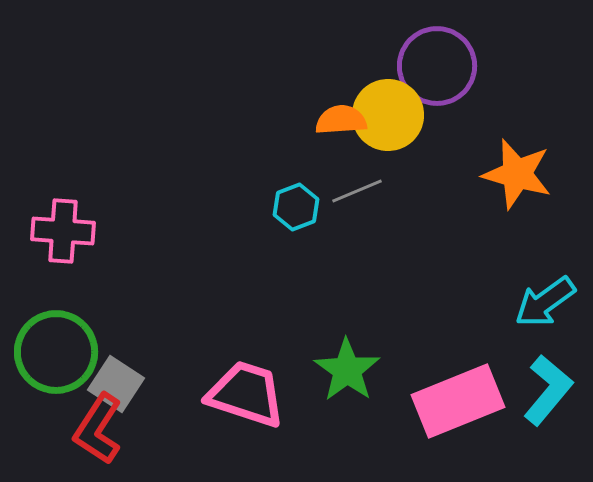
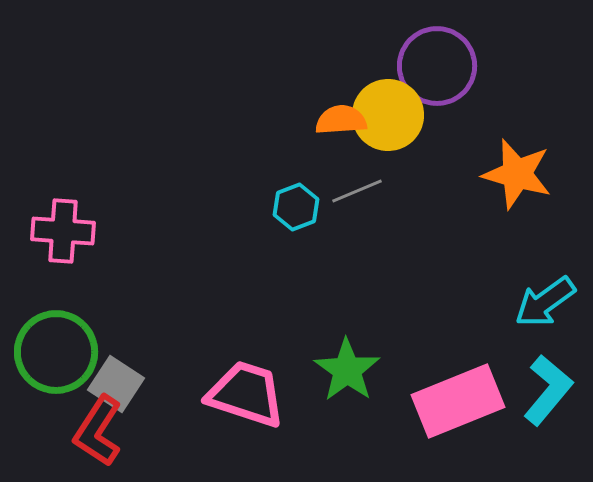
red L-shape: moved 2 px down
